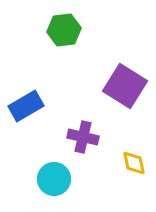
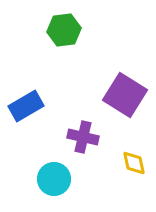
purple square: moved 9 px down
